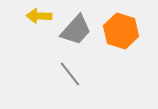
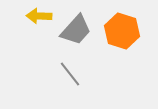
orange hexagon: moved 1 px right
